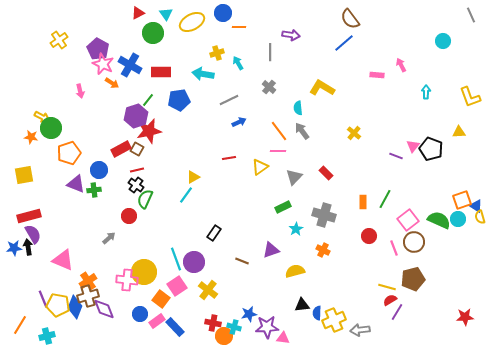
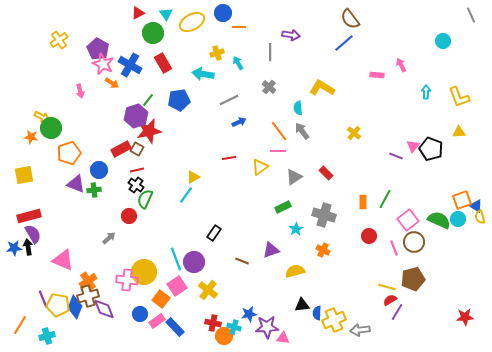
red rectangle at (161, 72): moved 2 px right, 9 px up; rotated 60 degrees clockwise
yellow L-shape at (470, 97): moved 11 px left
gray triangle at (294, 177): rotated 12 degrees clockwise
